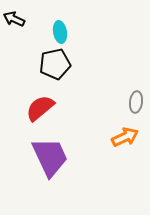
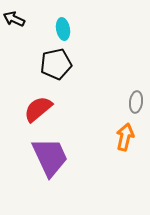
cyan ellipse: moved 3 px right, 3 px up
black pentagon: moved 1 px right
red semicircle: moved 2 px left, 1 px down
orange arrow: rotated 52 degrees counterclockwise
